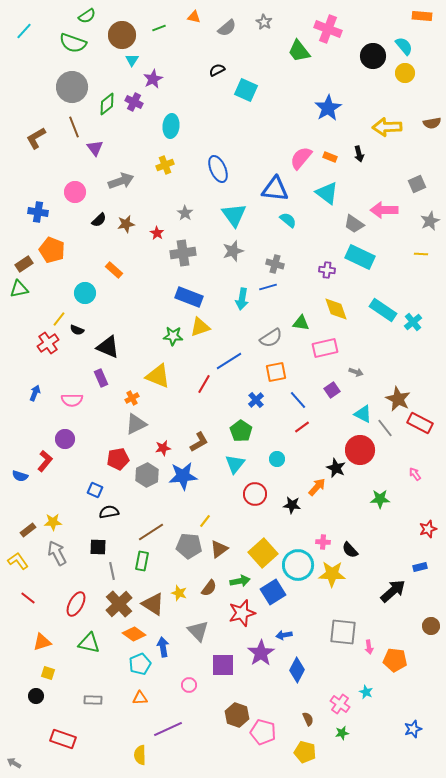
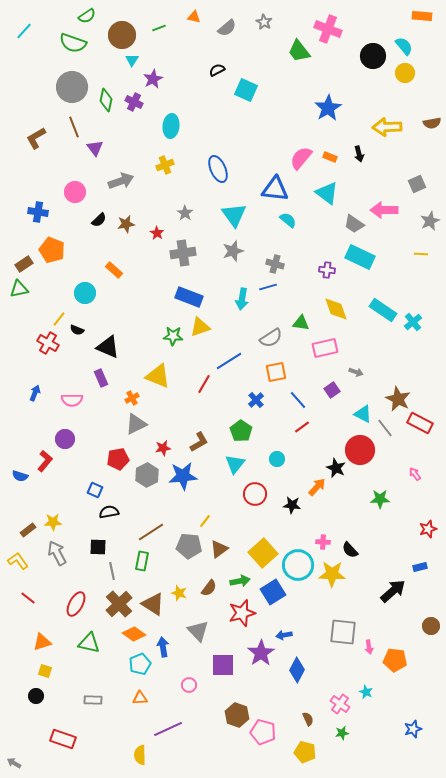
green diamond at (107, 104): moved 1 px left, 4 px up; rotated 40 degrees counterclockwise
red cross at (48, 343): rotated 25 degrees counterclockwise
yellow square at (48, 673): moved 3 px left, 2 px up
